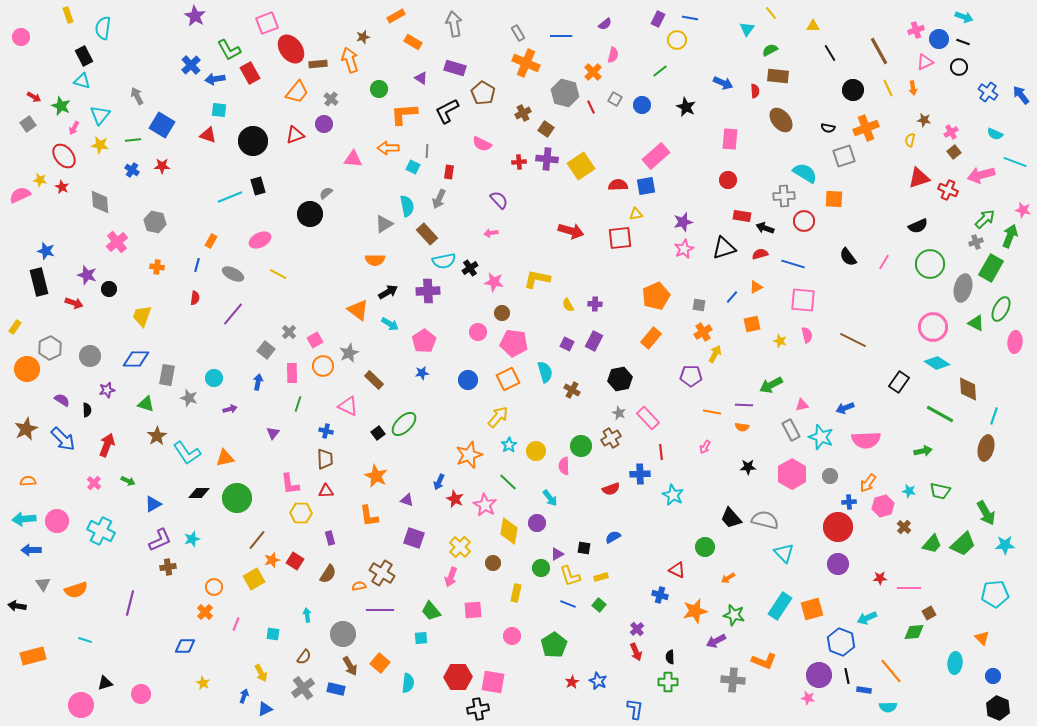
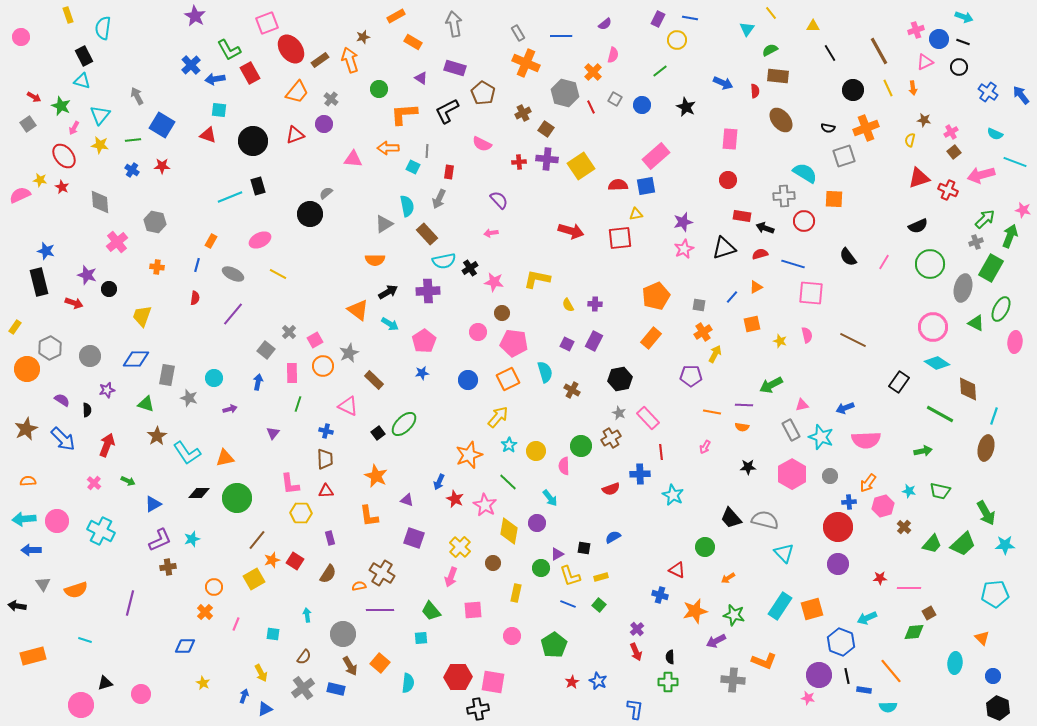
brown rectangle at (318, 64): moved 2 px right, 4 px up; rotated 30 degrees counterclockwise
pink square at (803, 300): moved 8 px right, 7 px up
